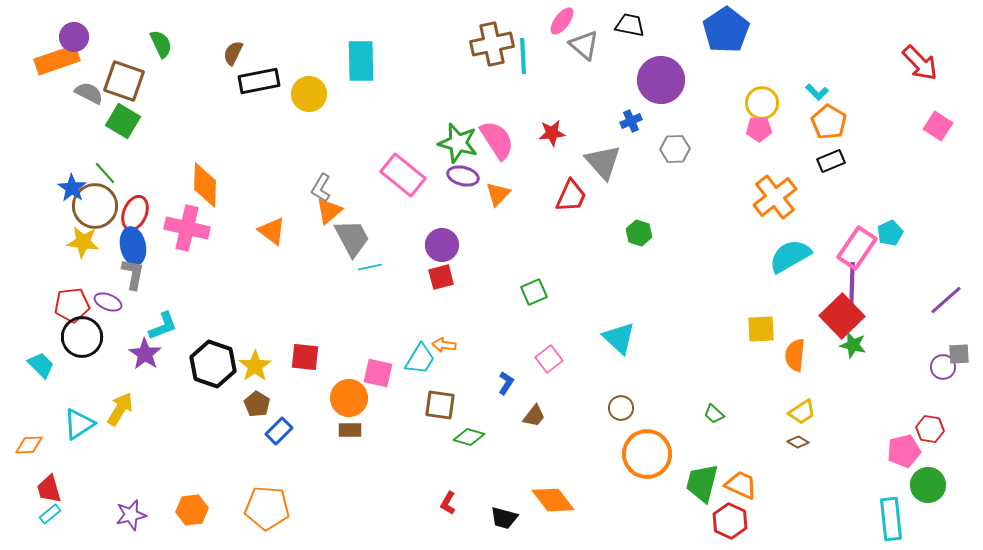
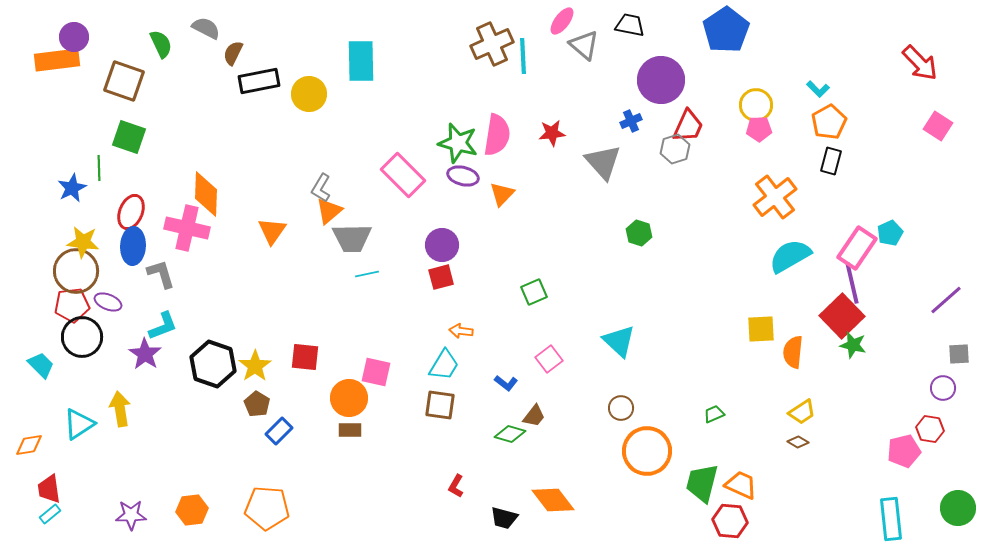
brown cross at (492, 44): rotated 12 degrees counterclockwise
orange rectangle at (57, 60): rotated 12 degrees clockwise
cyan L-shape at (817, 92): moved 1 px right, 3 px up
gray semicircle at (89, 93): moved 117 px right, 65 px up
yellow circle at (762, 103): moved 6 px left, 2 px down
green square at (123, 121): moved 6 px right, 16 px down; rotated 12 degrees counterclockwise
orange pentagon at (829, 122): rotated 12 degrees clockwise
pink semicircle at (497, 140): moved 5 px up; rotated 42 degrees clockwise
gray hexagon at (675, 149): rotated 16 degrees counterclockwise
black rectangle at (831, 161): rotated 52 degrees counterclockwise
green line at (105, 173): moved 6 px left, 5 px up; rotated 40 degrees clockwise
pink rectangle at (403, 175): rotated 6 degrees clockwise
orange diamond at (205, 185): moved 1 px right, 9 px down
blue star at (72, 188): rotated 12 degrees clockwise
orange triangle at (498, 194): moved 4 px right
red trapezoid at (571, 196): moved 117 px right, 70 px up
brown circle at (95, 206): moved 19 px left, 65 px down
red ellipse at (135, 213): moved 4 px left, 1 px up
orange triangle at (272, 231): rotated 28 degrees clockwise
gray trapezoid at (352, 238): rotated 117 degrees clockwise
blue ellipse at (133, 246): rotated 15 degrees clockwise
cyan line at (370, 267): moved 3 px left, 7 px down
gray L-shape at (133, 274): moved 28 px right; rotated 28 degrees counterclockwise
purple line at (852, 283): rotated 15 degrees counterclockwise
cyan triangle at (619, 338): moved 3 px down
orange arrow at (444, 345): moved 17 px right, 14 px up
orange semicircle at (795, 355): moved 2 px left, 3 px up
cyan trapezoid at (420, 359): moved 24 px right, 6 px down
purple circle at (943, 367): moved 21 px down
pink square at (378, 373): moved 2 px left, 1 px up
blue L-shape at (506, 383): rotated 95 degrees clockwise
yellow arrow at (120, 409): rotated 40 degrees counterclockwise
green trapezoid at (714, 414): rotated 115 degrees clockwise
green diamond at (469, 437): moved 41 px right, 3 px up
orange diamond at (29, 445): rotated 8 degrees counterclockwise
orange circle at (647, 454): moved 3 px up
green circle at (928, 485): moved 30 px right, 23 px down
red trapezoid at (49, 489): rotated 8 degrees clockwise
red L-shape at (448, 503): moved 8 px right, 17 px up
purple star at (131, 515): rotated 12 degrees clockwise
red hexagon at (730, 521): rotated 20 degrees counterclockwise
